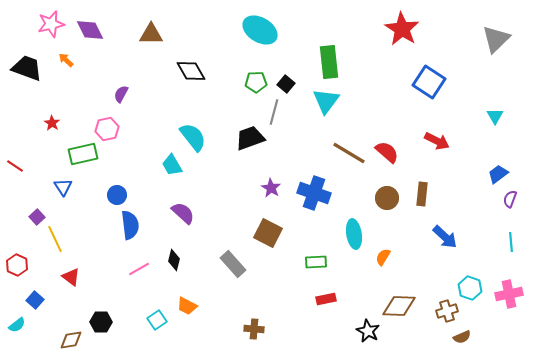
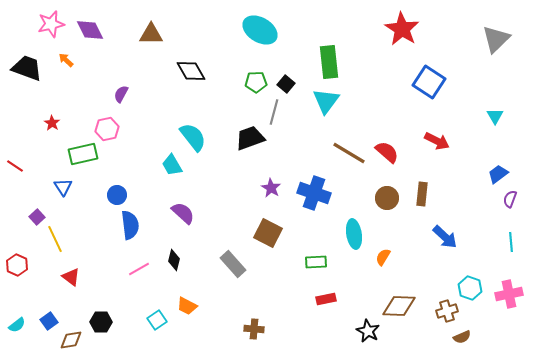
blue square at (35, 300): moved 14 px right, 21 px down; rotated 12 degrees clockwise
